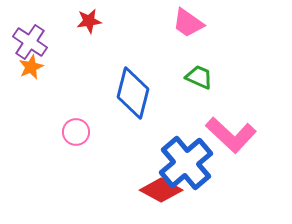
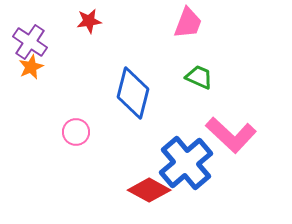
pink trapezoid: rotated 104 degrees counterclockwise
red diamond: moved 12 px left
